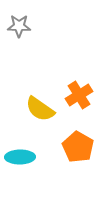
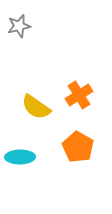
gray star: rotated 15 degrees counterclockwise
yellow semicircle: moved 4 px left, 2 px up
